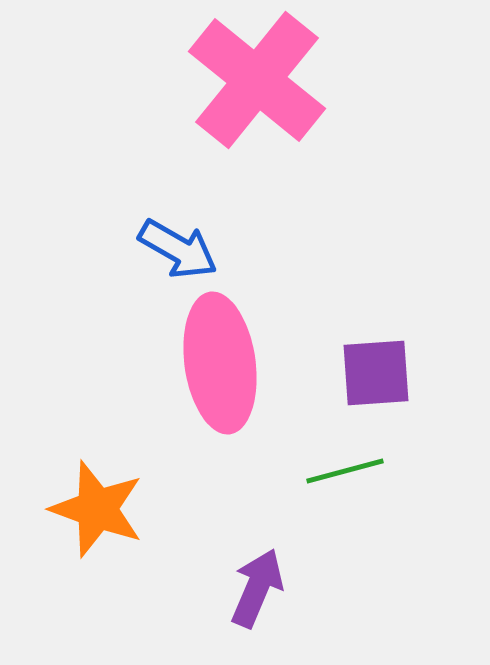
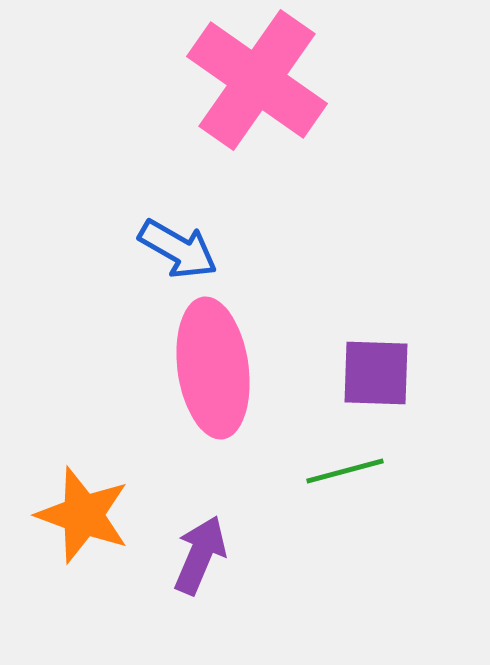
pink cross: rotated 4 degrees counterclockwise
pink ellipse: moved 7 px left, 5 px down
purple square: rotated 6 degrees clockwise
orange star: moved 14 px left, 6 px down
purple arrow: moved 57 px left, 33 px up
